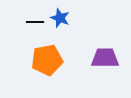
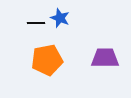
black line: moved 1 px right, 1 px down
